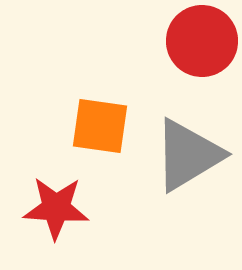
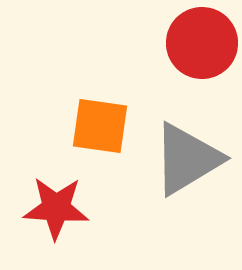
red circle: moved 2 px down
gray triangle: moved 1 px left, 4 px down
